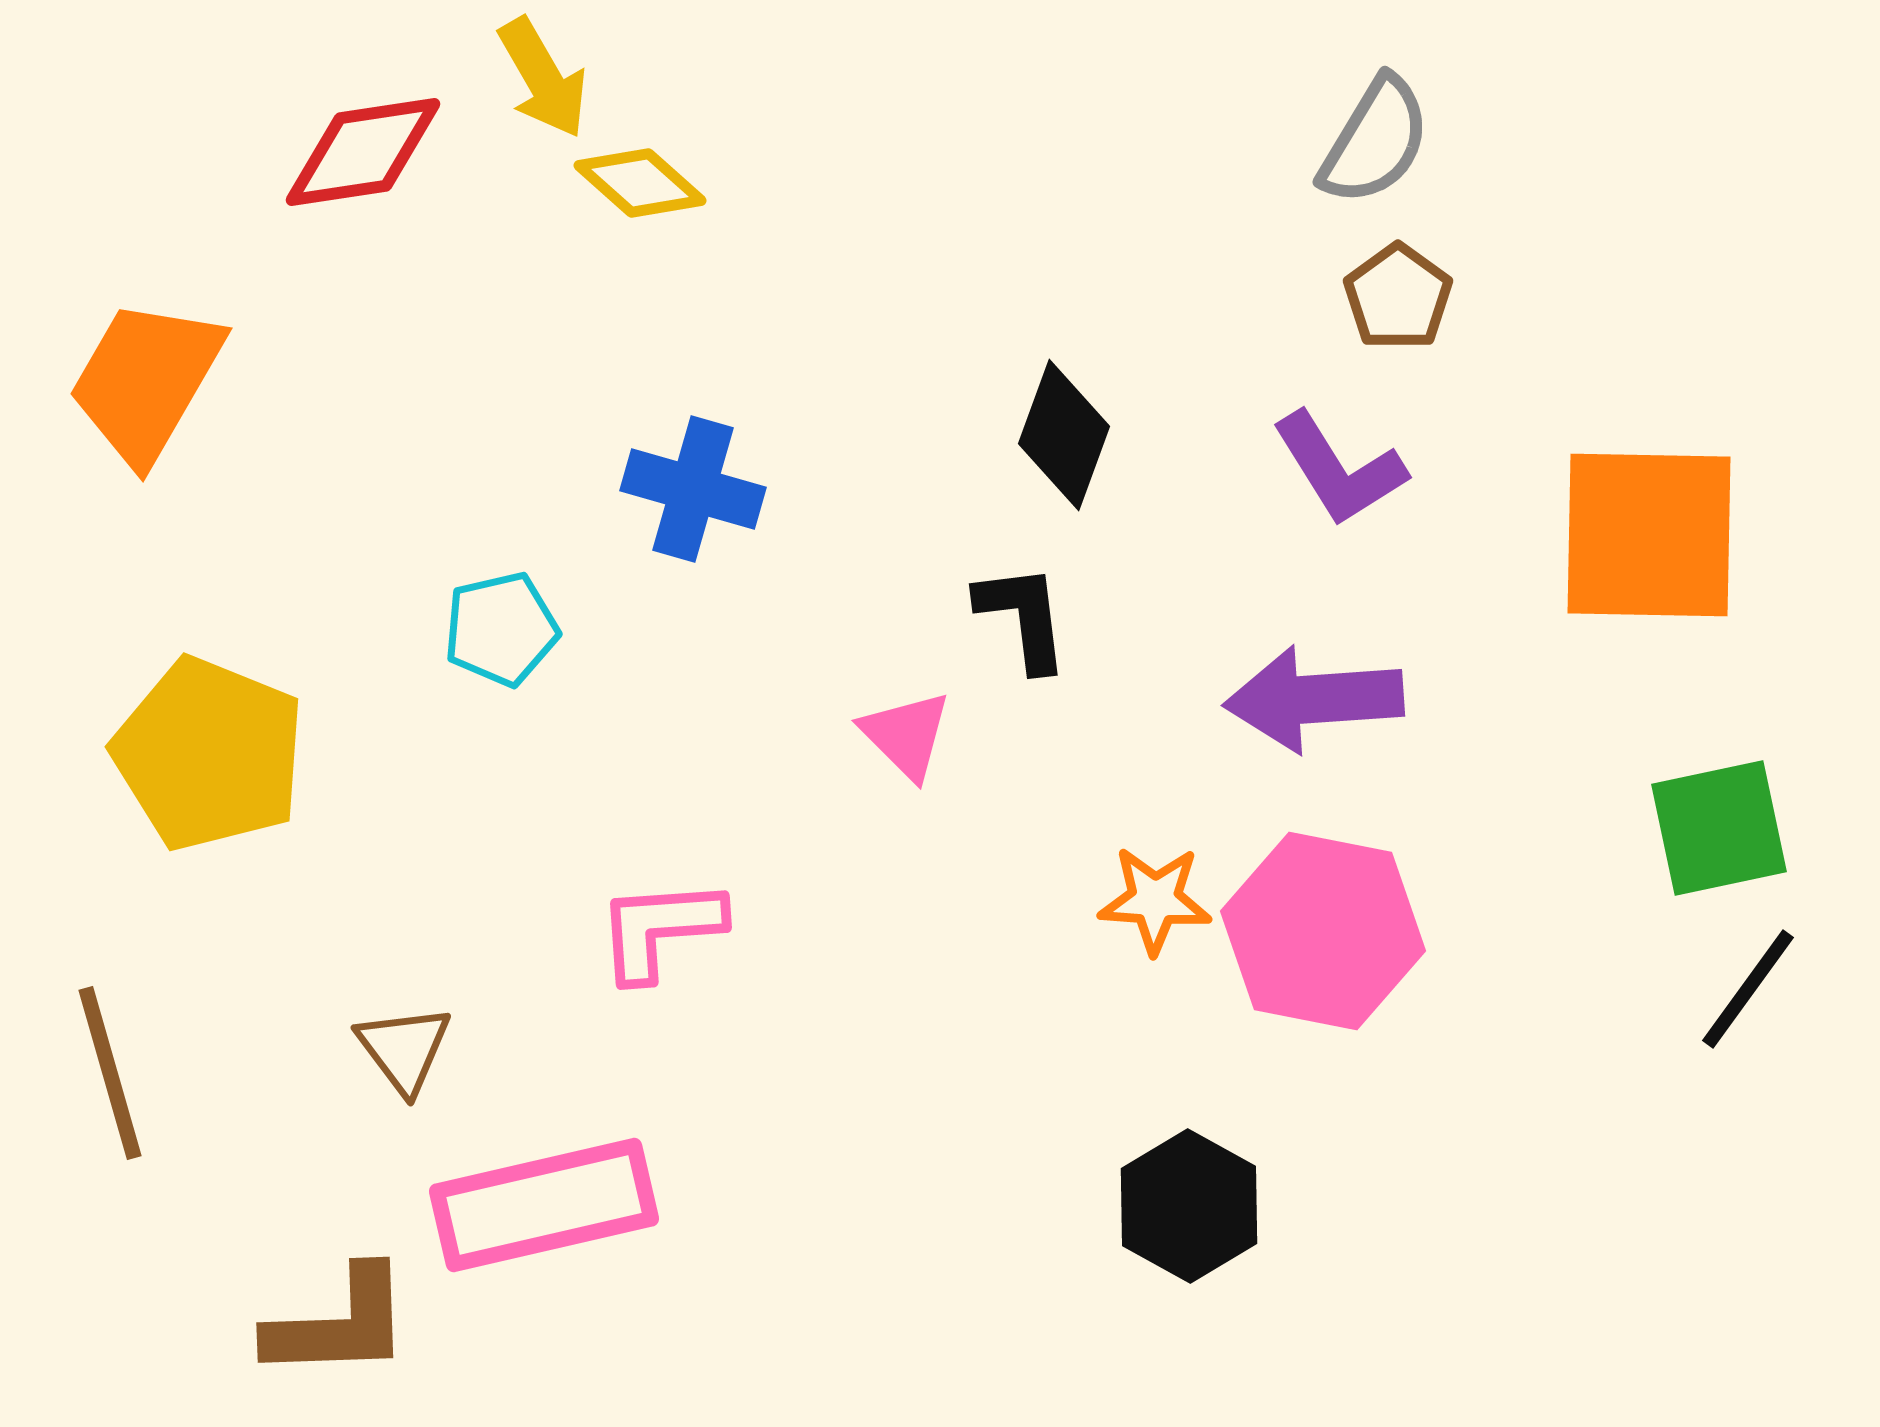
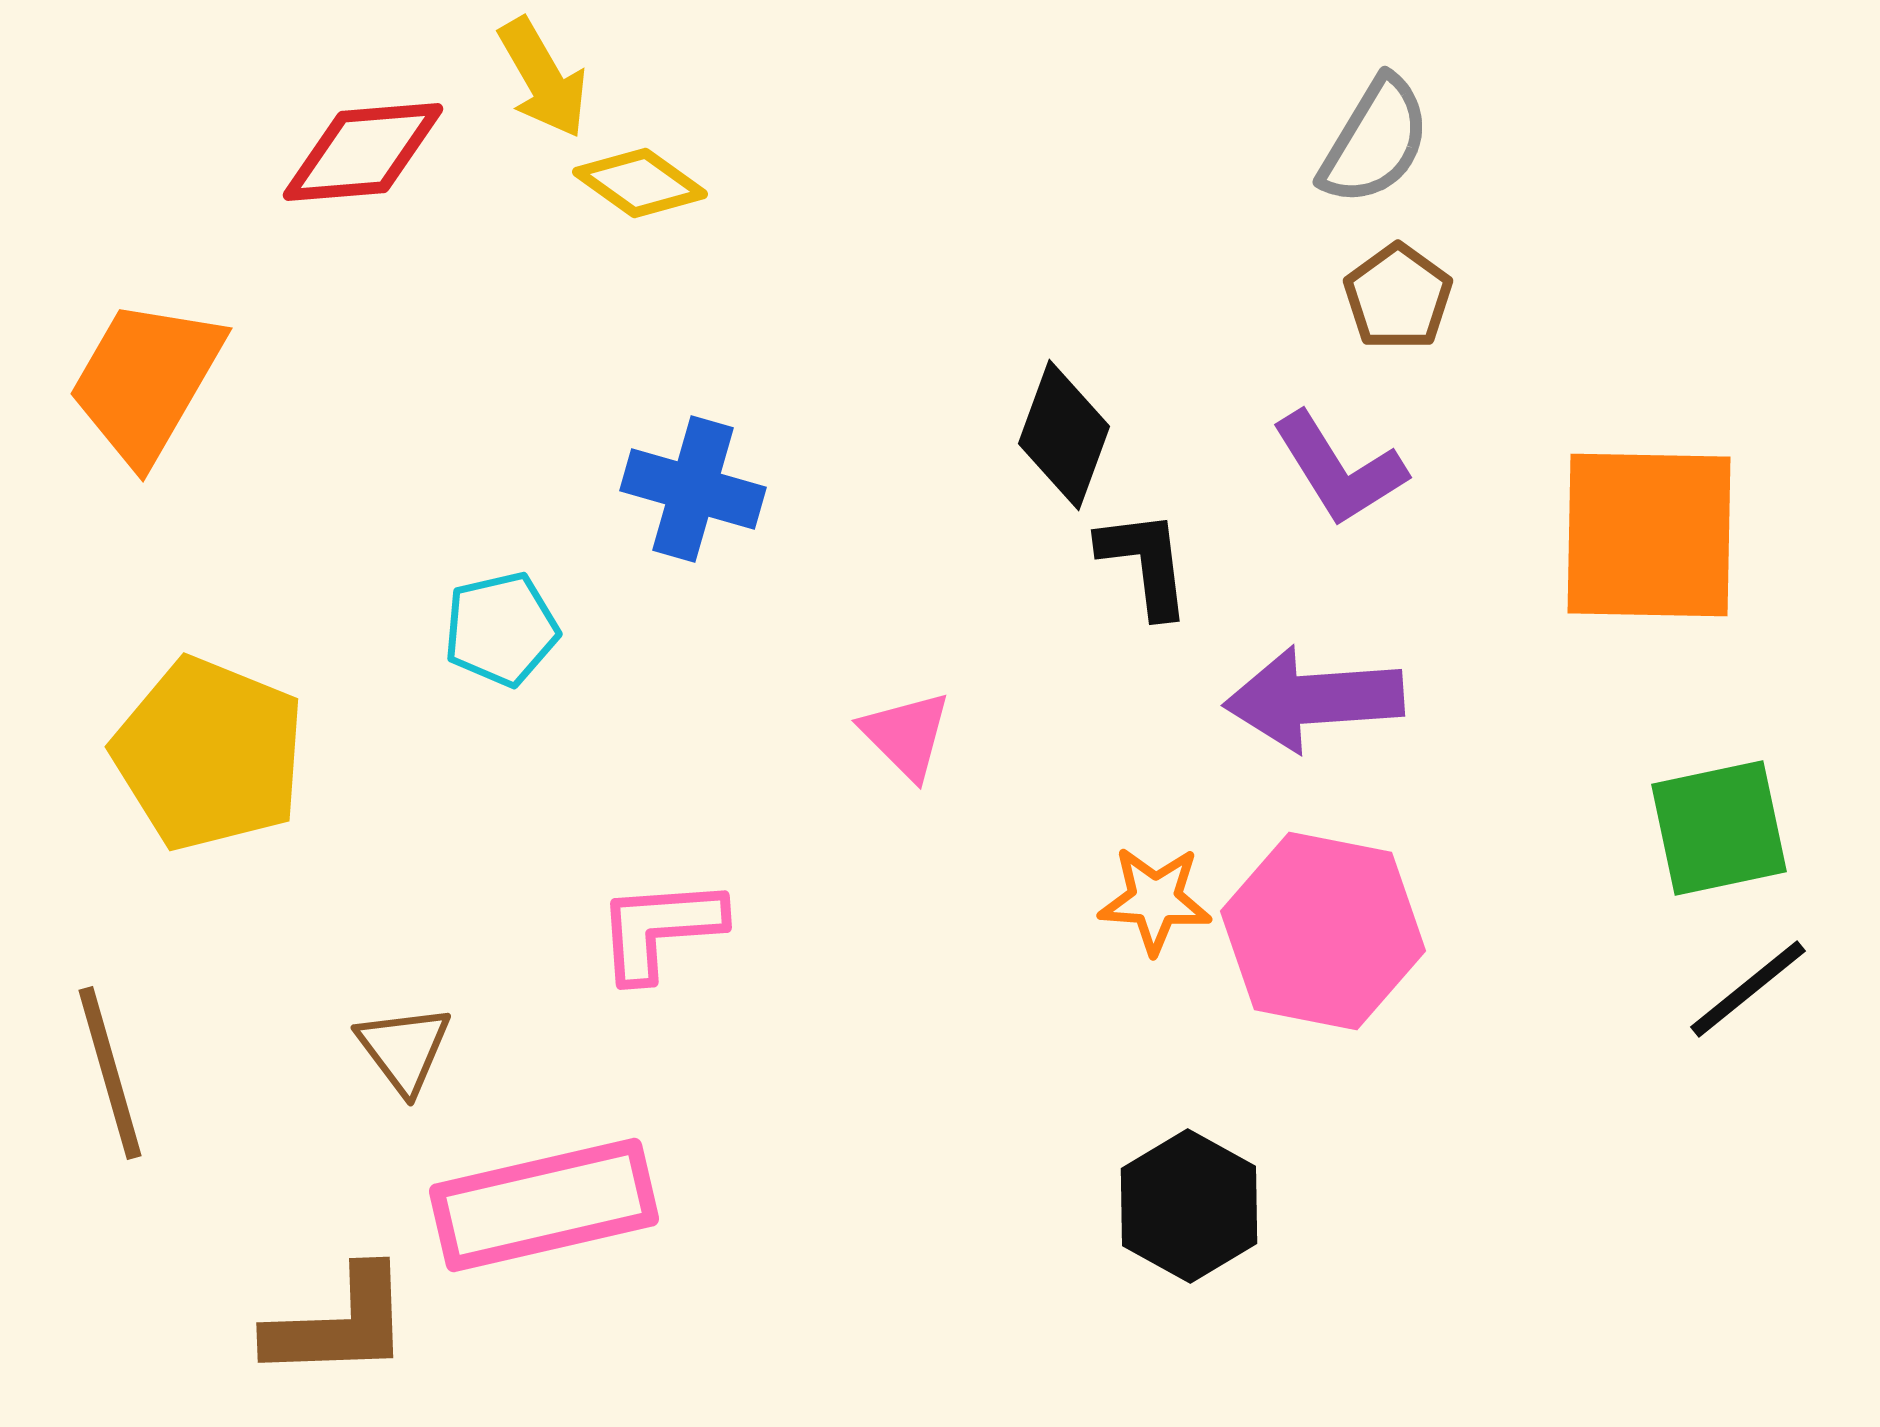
red diamond: rotated 4 degrees clockwise
yellow diamond: rotated 6 degrees counterclockwise
black L-shape: moved 122 px right, 54 px up
black line: rotated 15 degrees clockwise
